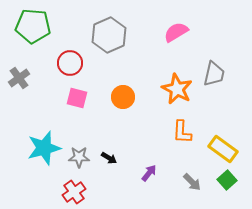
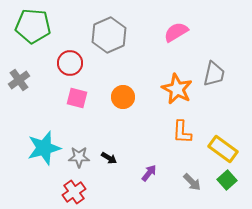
gray cross: moved 2 px down
